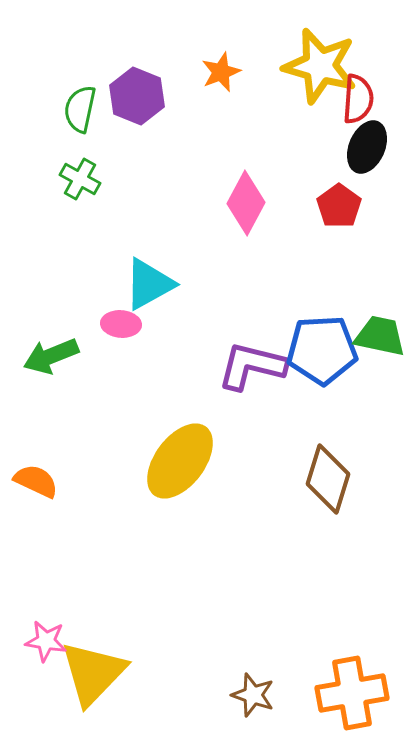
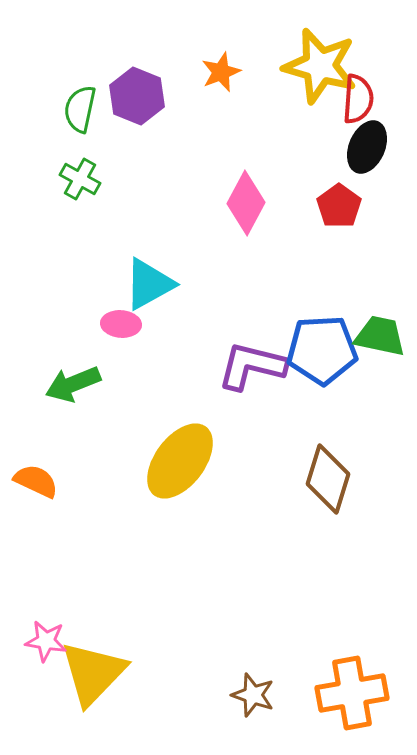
green arrow: moved 22 px right, 28 px down
